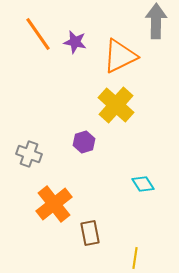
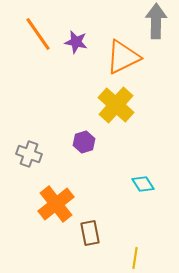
purple star: moved 1 px right
orange triangle: moved 3 px right, 1 px down
orange cross: moved 2 px right
